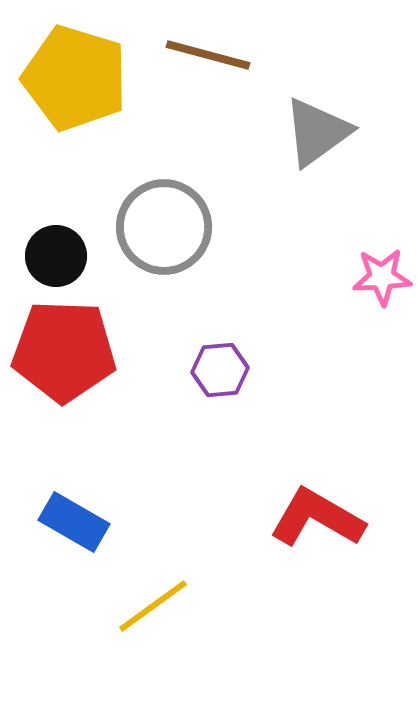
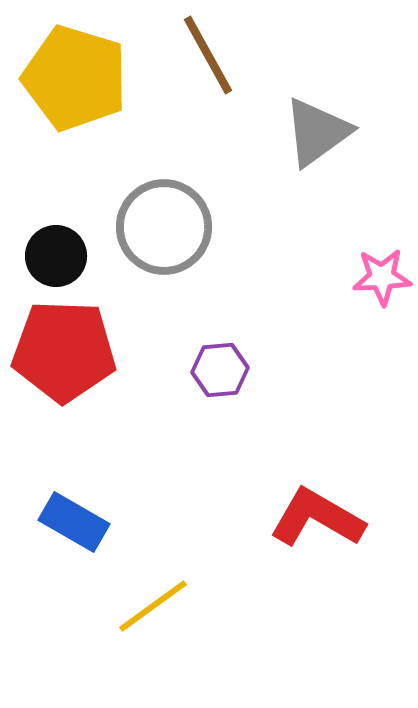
brown line: rotated 46 degrees clockwise
